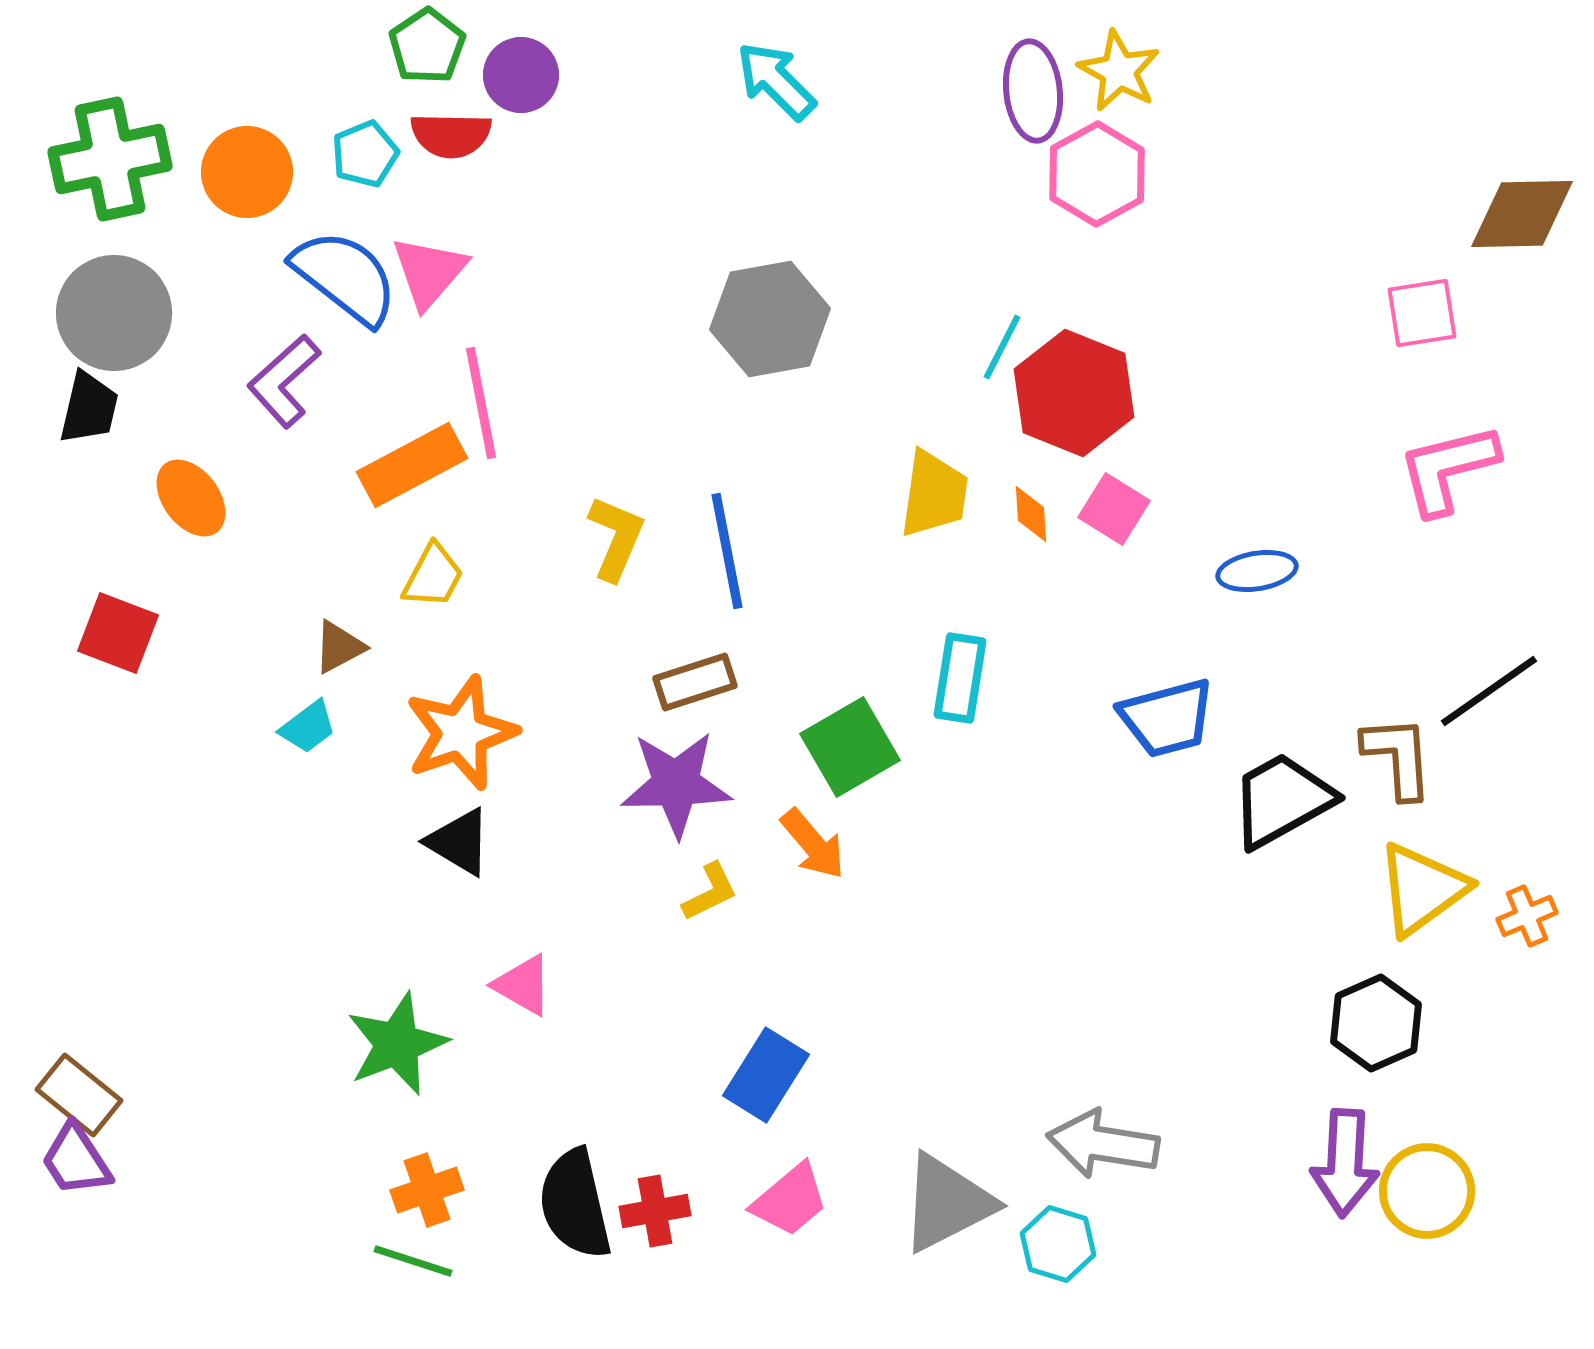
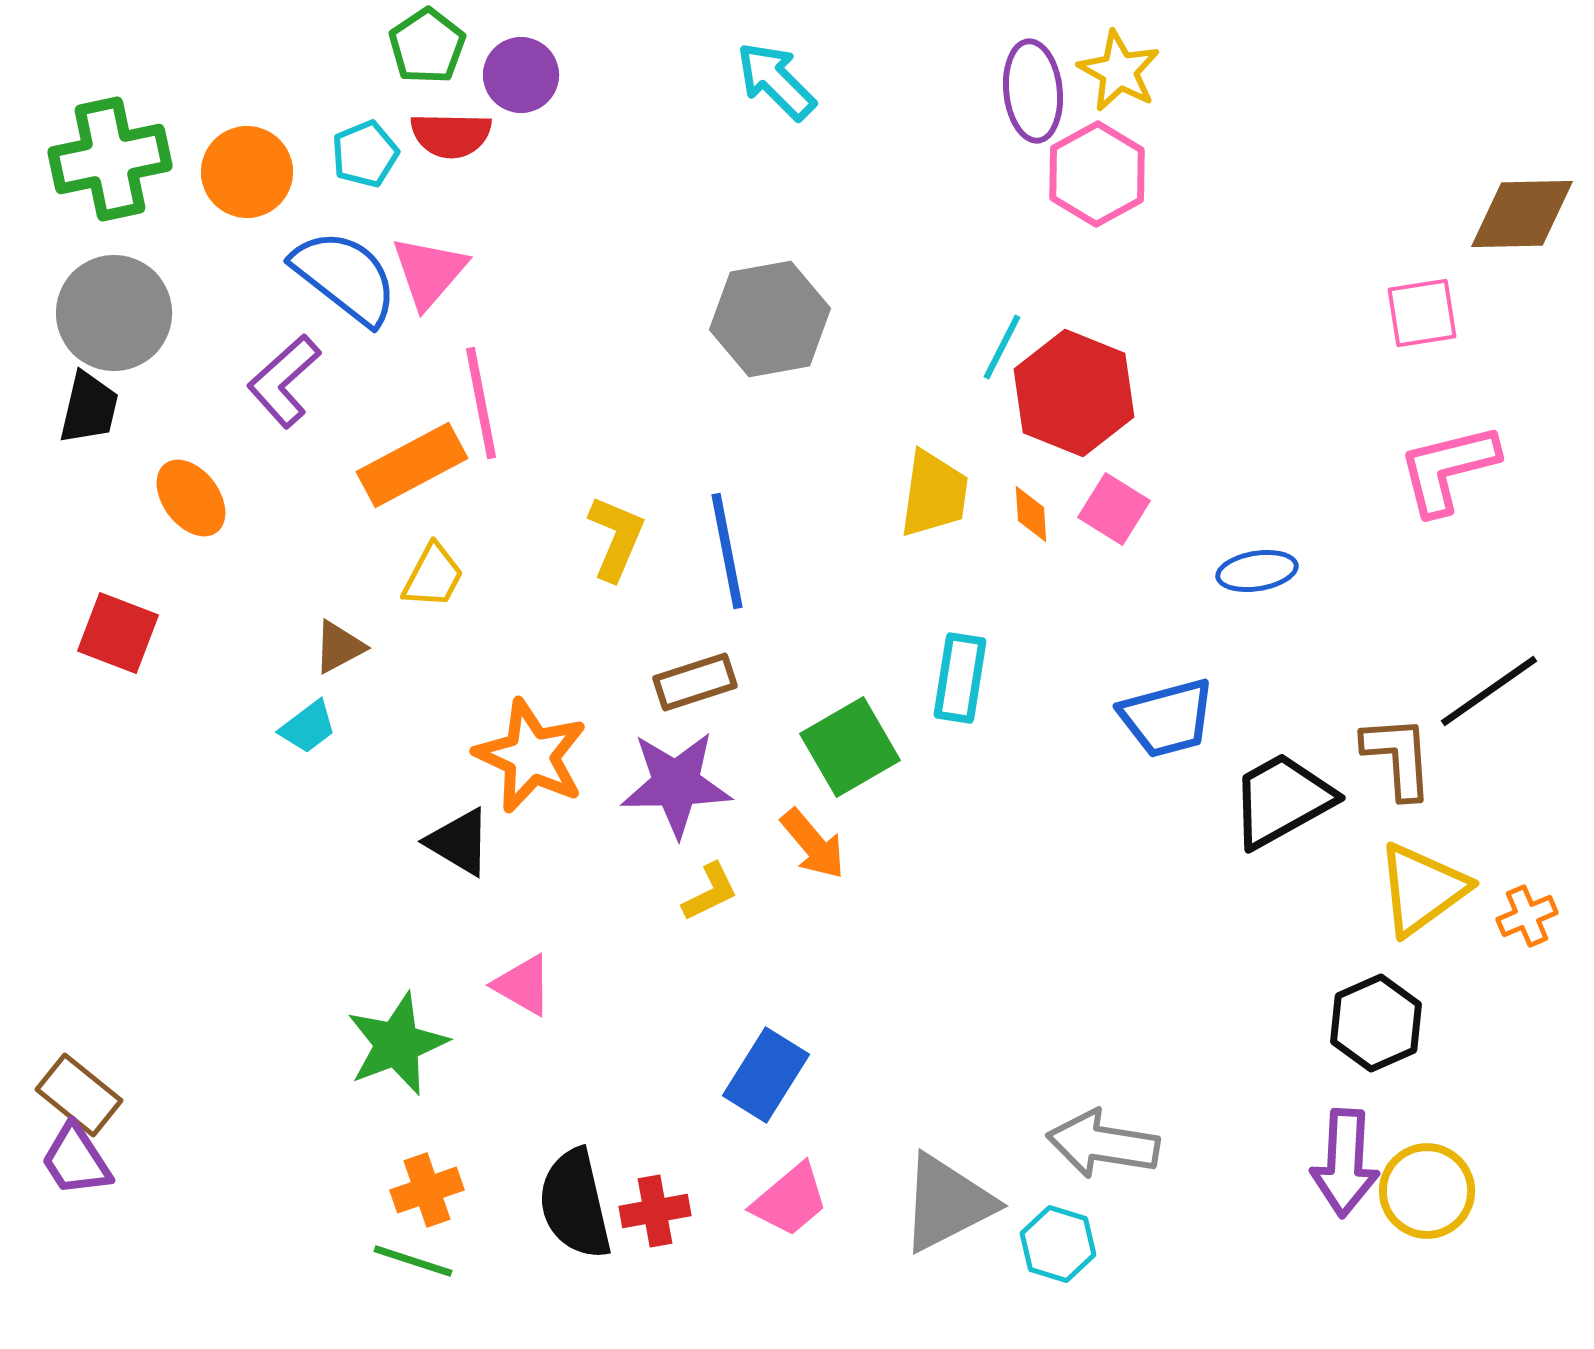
orange star at (461, 733): moved 70 px right, 23 px down; rotated 28 degrees counterclockwise
